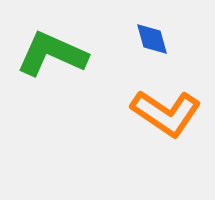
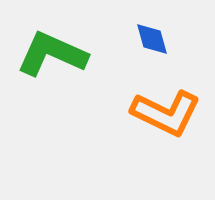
orange L-shape: rotated 8 degrees counterclockwise
